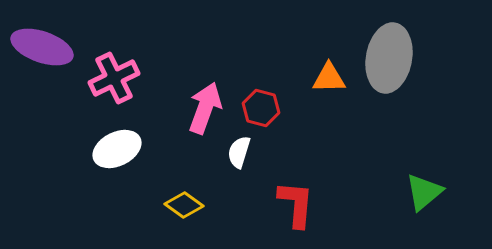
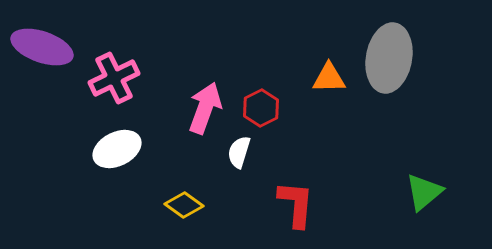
red hexagon: rotated 18 degrees clockwise
